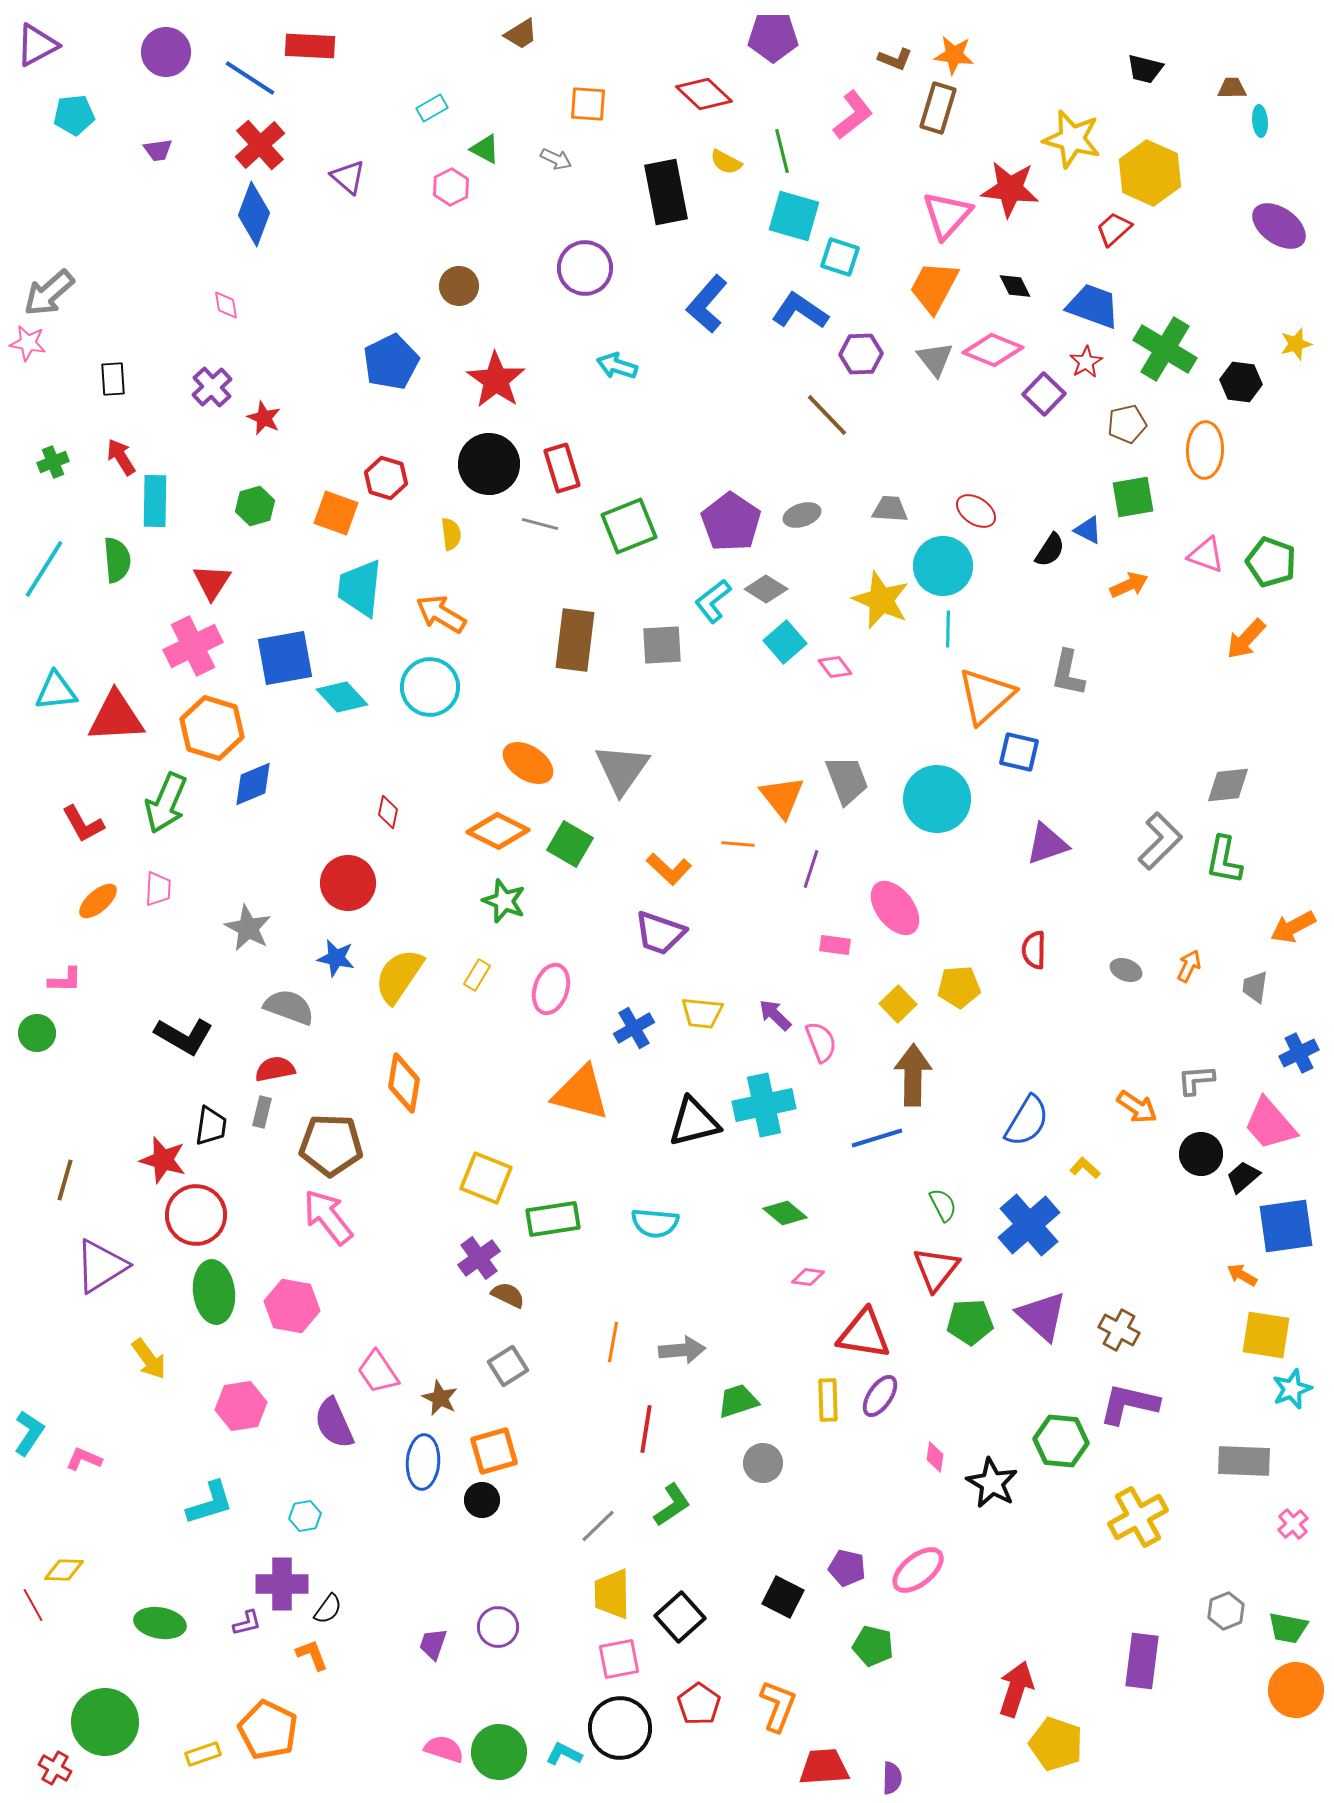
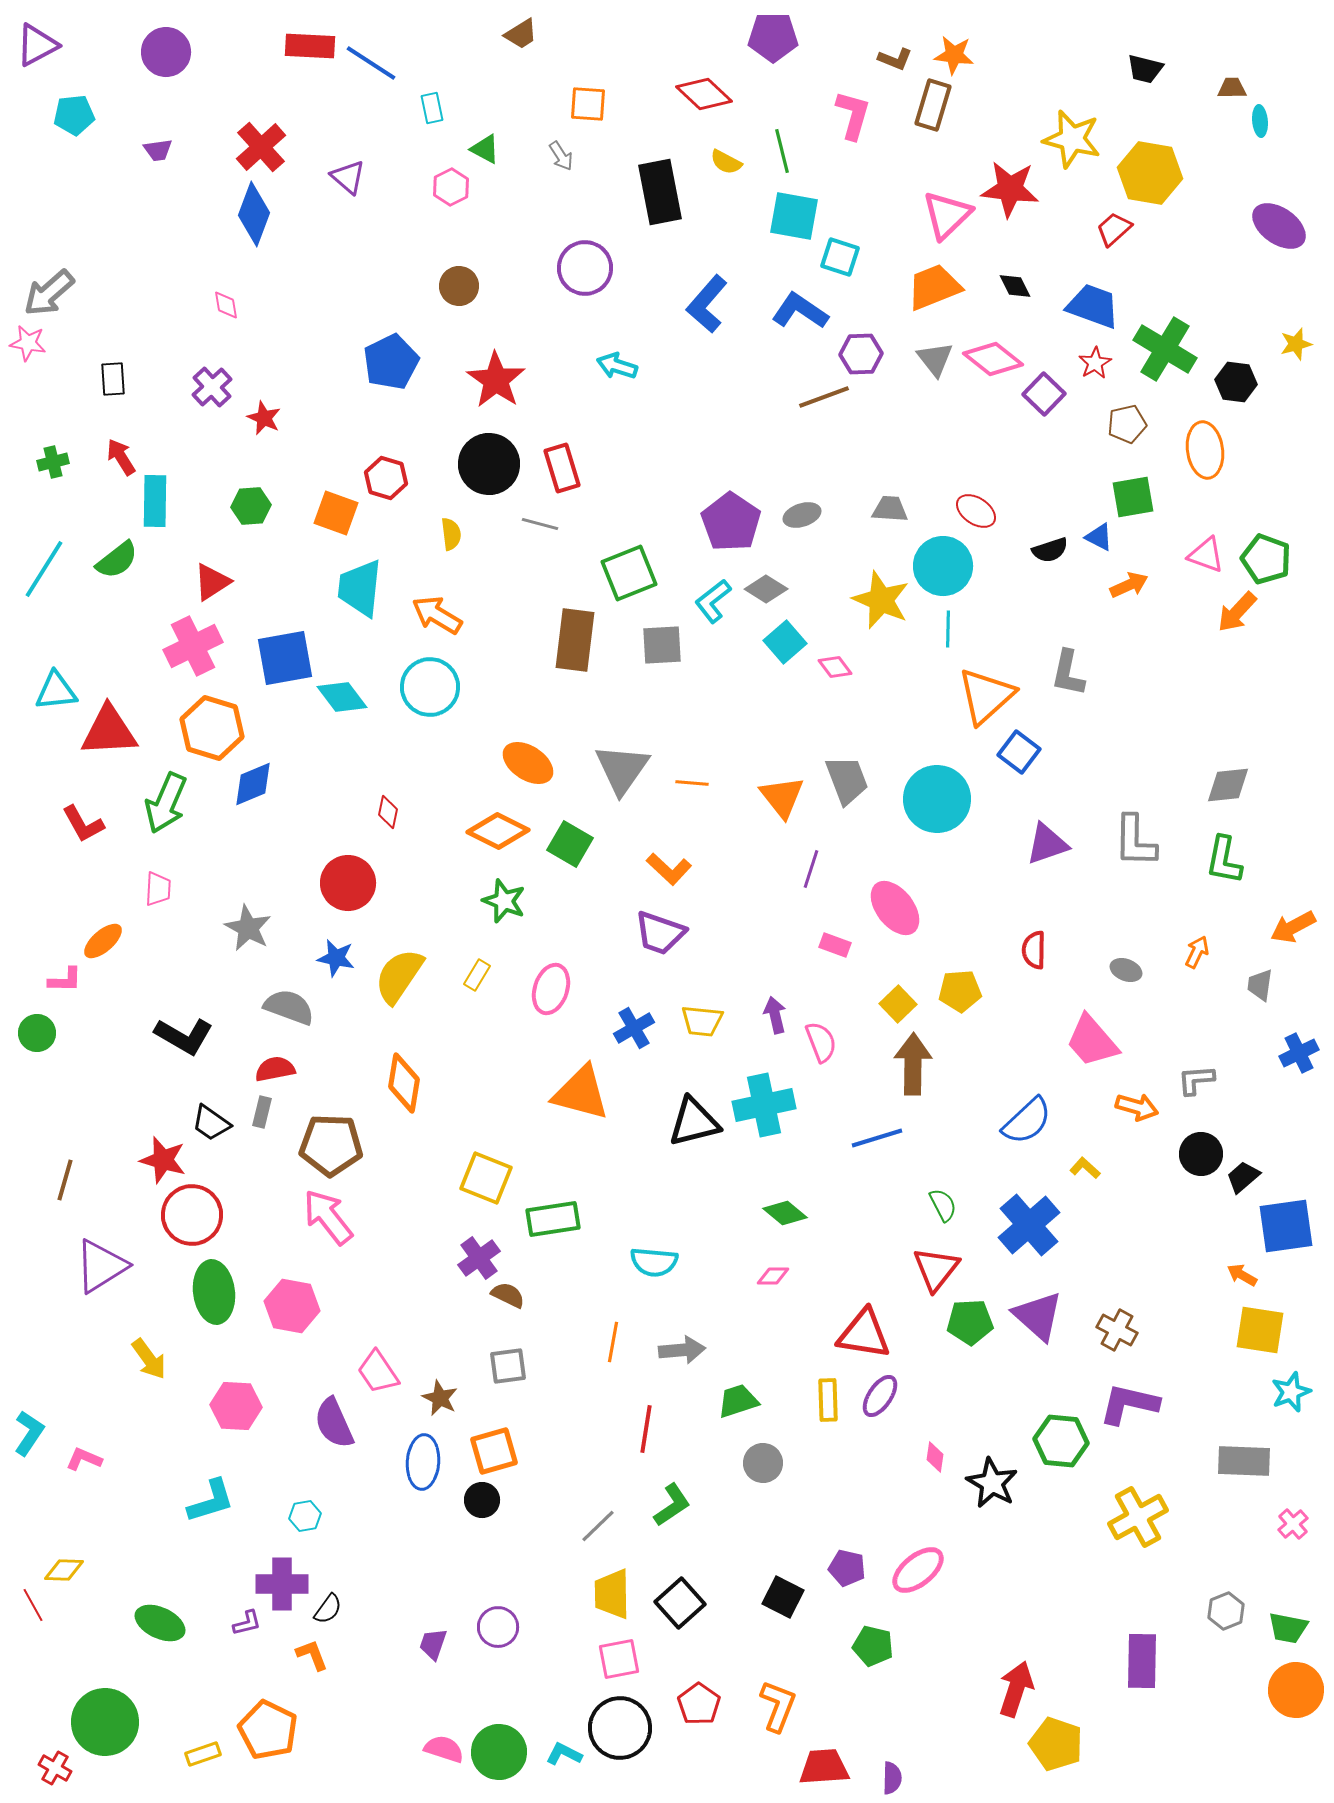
blue line at (250, 78): moved 121 px right, 15 px up
cyan rectangle at (432, 108): rotated 72 degrees counterclockwise
brown rectangle at (938, 108): moved 5 px left, 3 px up
pink L-shape at (853, 115): rotated 36 degrees counterclockwise
red cross at (260, 145): moved 1 px right, 2 px down
gray arrow at (556, 159): moved 5 px right, 3 px up; rotated 32 degrees clockwise
yellow hexagon at (1150, 173): rotated 14 degrees counterclockwise
black rectangle at (666, 192): moved 6 px left
pink triangle at (947, 215): rotated 4 degrees clockwise
cyan square at (794, 216): rotated 6 degrees counterclockwise
orange trapezoid at (934, 287): rotated 40 degrees clockwise
pink diamond at (993, 350): moved 9 px down; rotated 16 degrees clockwise
red star at (1086, 362): moved 9 px right, 1 px down
black hexagon at (1241, 382): moved 5 px left
brown line at (827, 415): moved 3 px left, 18 px up; rotated 66 degrees counterclockwise
orange ellipse at (1205, 450): rotated 10 degrees counterclockwise
green cross at (53, 462): rotated 8 degrees clockwise
green hexagon at (255, 506): moved 4 px left; rotated 12 degrees clockwise
green square at (629, 526): moved 47 px down
blue triangle at (1088, 530): moved 11 px right, 7 px down
black semicircle at (1050, 550): rotated 39 degrees clockwise
green semicircle at (117, 560): rotated 57 degrees clockwise
green pentagon at (1271, 562): moved 5 px left, 3 px up
red triangle at (212, 582): rotated 24 degrees clockwise
orange arrow at (441, 614): moved 4 px left, 1 px down
orange arrow at (1246, 639): moved 9 px left, 27 px up
cyan diamond at (342, 697): rotated 6 degrees clockwise
red triangle at (116, 717): moved 7 px left, 14 px down
blue square at (1019, 752): rotated 24 degrees clockwise
gray L-shape at (1160, 841): moved 25 px left; rotated 136 degrees clockwise
orange line at (738, 844): moved 46 px left, 61 px up
orange ellipse at (98, 901): moved 5 px right, 40 px down
pink rectangle at (835, 945): rotated 12 degrees clockwise
orange arrow at (1189, 966): moved 8 px right, 14 px up
yellow pentagon at (959, 987): moved 1 px right, 4 px down
gray trapezoid at (1255, 987): moved 5 px right, 2 px up
yellow trapezoid at (702, 1013): moved 8 px down
purple arrow at (775, 1015): rotated 33 degrees clockwise
brown arrow at (913, 1075): moved 11 px up
orange arrow at (1137, 1107): rotated 18 degrees counterclockwise
blue semicircle at (1027, 1121): rotated 16 degrees clockwise
pink trapezoid at (1270, 1124): moved 178 px left, 83 px up
black trapezoid at (211, 1126): moved 3 px up; rotated 117 degrees clockwise
red circle at (196, 1215): moved 4 px left
cyan semicircle at (655, 1223): moved 1 px left, 39 px down
pink diamond at (808, 1277): moved 35 px left, 1 px up; rotated 8 degrees counterclockwise
purple triangle at (1042, 1316): moved 4 px left
brown cross at (1119, 1330): moved 2 px left
yellow square at (1266, 1335): moved 6 px left, 5 px up
gray square at (508, 1366): rotated 24 degrees clockwise
cyan star at (1292, 1389): moved 1 px left, 3 px down
pink hexagon at (241, 1406): moved 5 px left; rotated 12 degrees clockwise
cyan L-shape at (210, 1503): moved 1 px right, 2 px up
black square at (680, 1617): moved 14 px up
green ellipse at (160, 1623): rotated 15 degrees clockwise
purple rectangle at (1142, 1661): rotated 6 degrees counterclockwise
